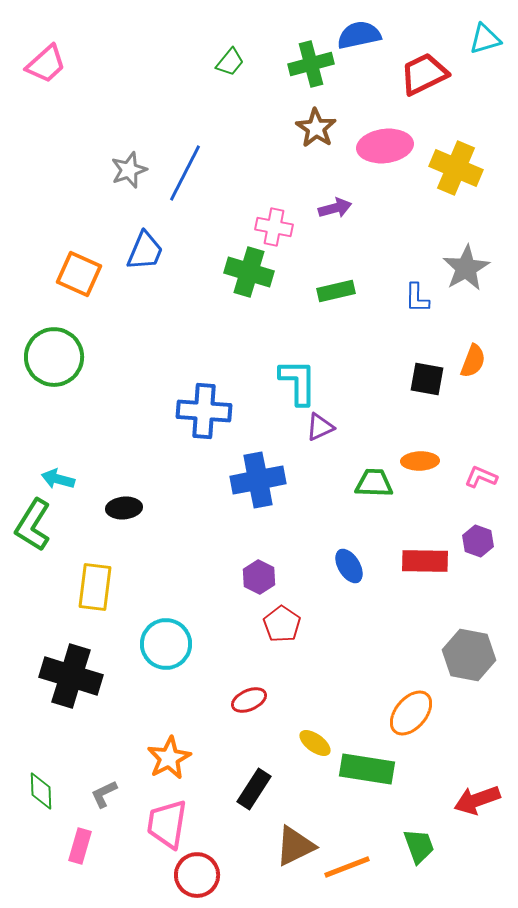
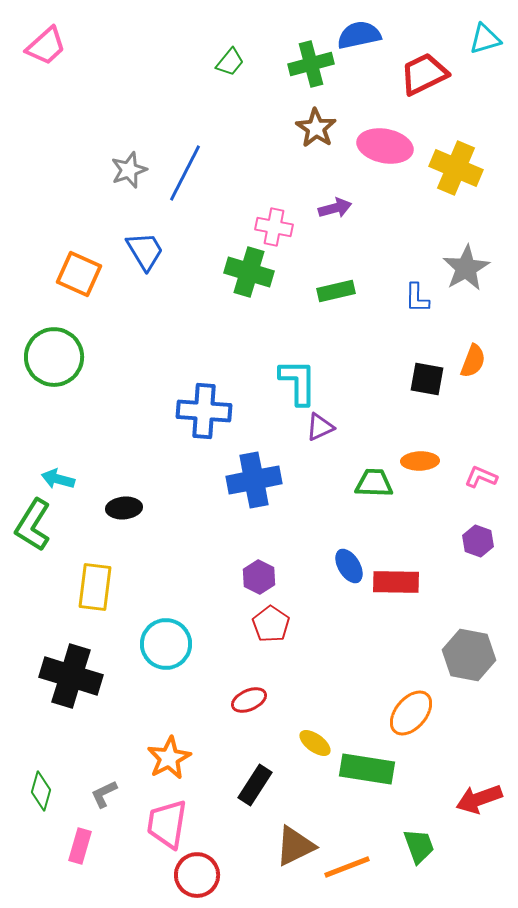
pink trapezoid at (46, 64): moved 18 px up
pink ellipse at (385, 146): rotated 18 degrees clockwise
blue trapezoid at (145, 251): rotated 54 degrees counterclockwise
blue cross at (258, 480): moved 4 px left
red rectangle at (425, 561): moved 29 px left, 21 px down
red pentagon at (282, 624): moved 11 px left
black rectangle at (254, 789): moved 1 px right, 4 px up
green diamond at (41, 791): rotated 18 degrees clockwise
red arrow at (477, 800): moved 2 px right, 1 px up
